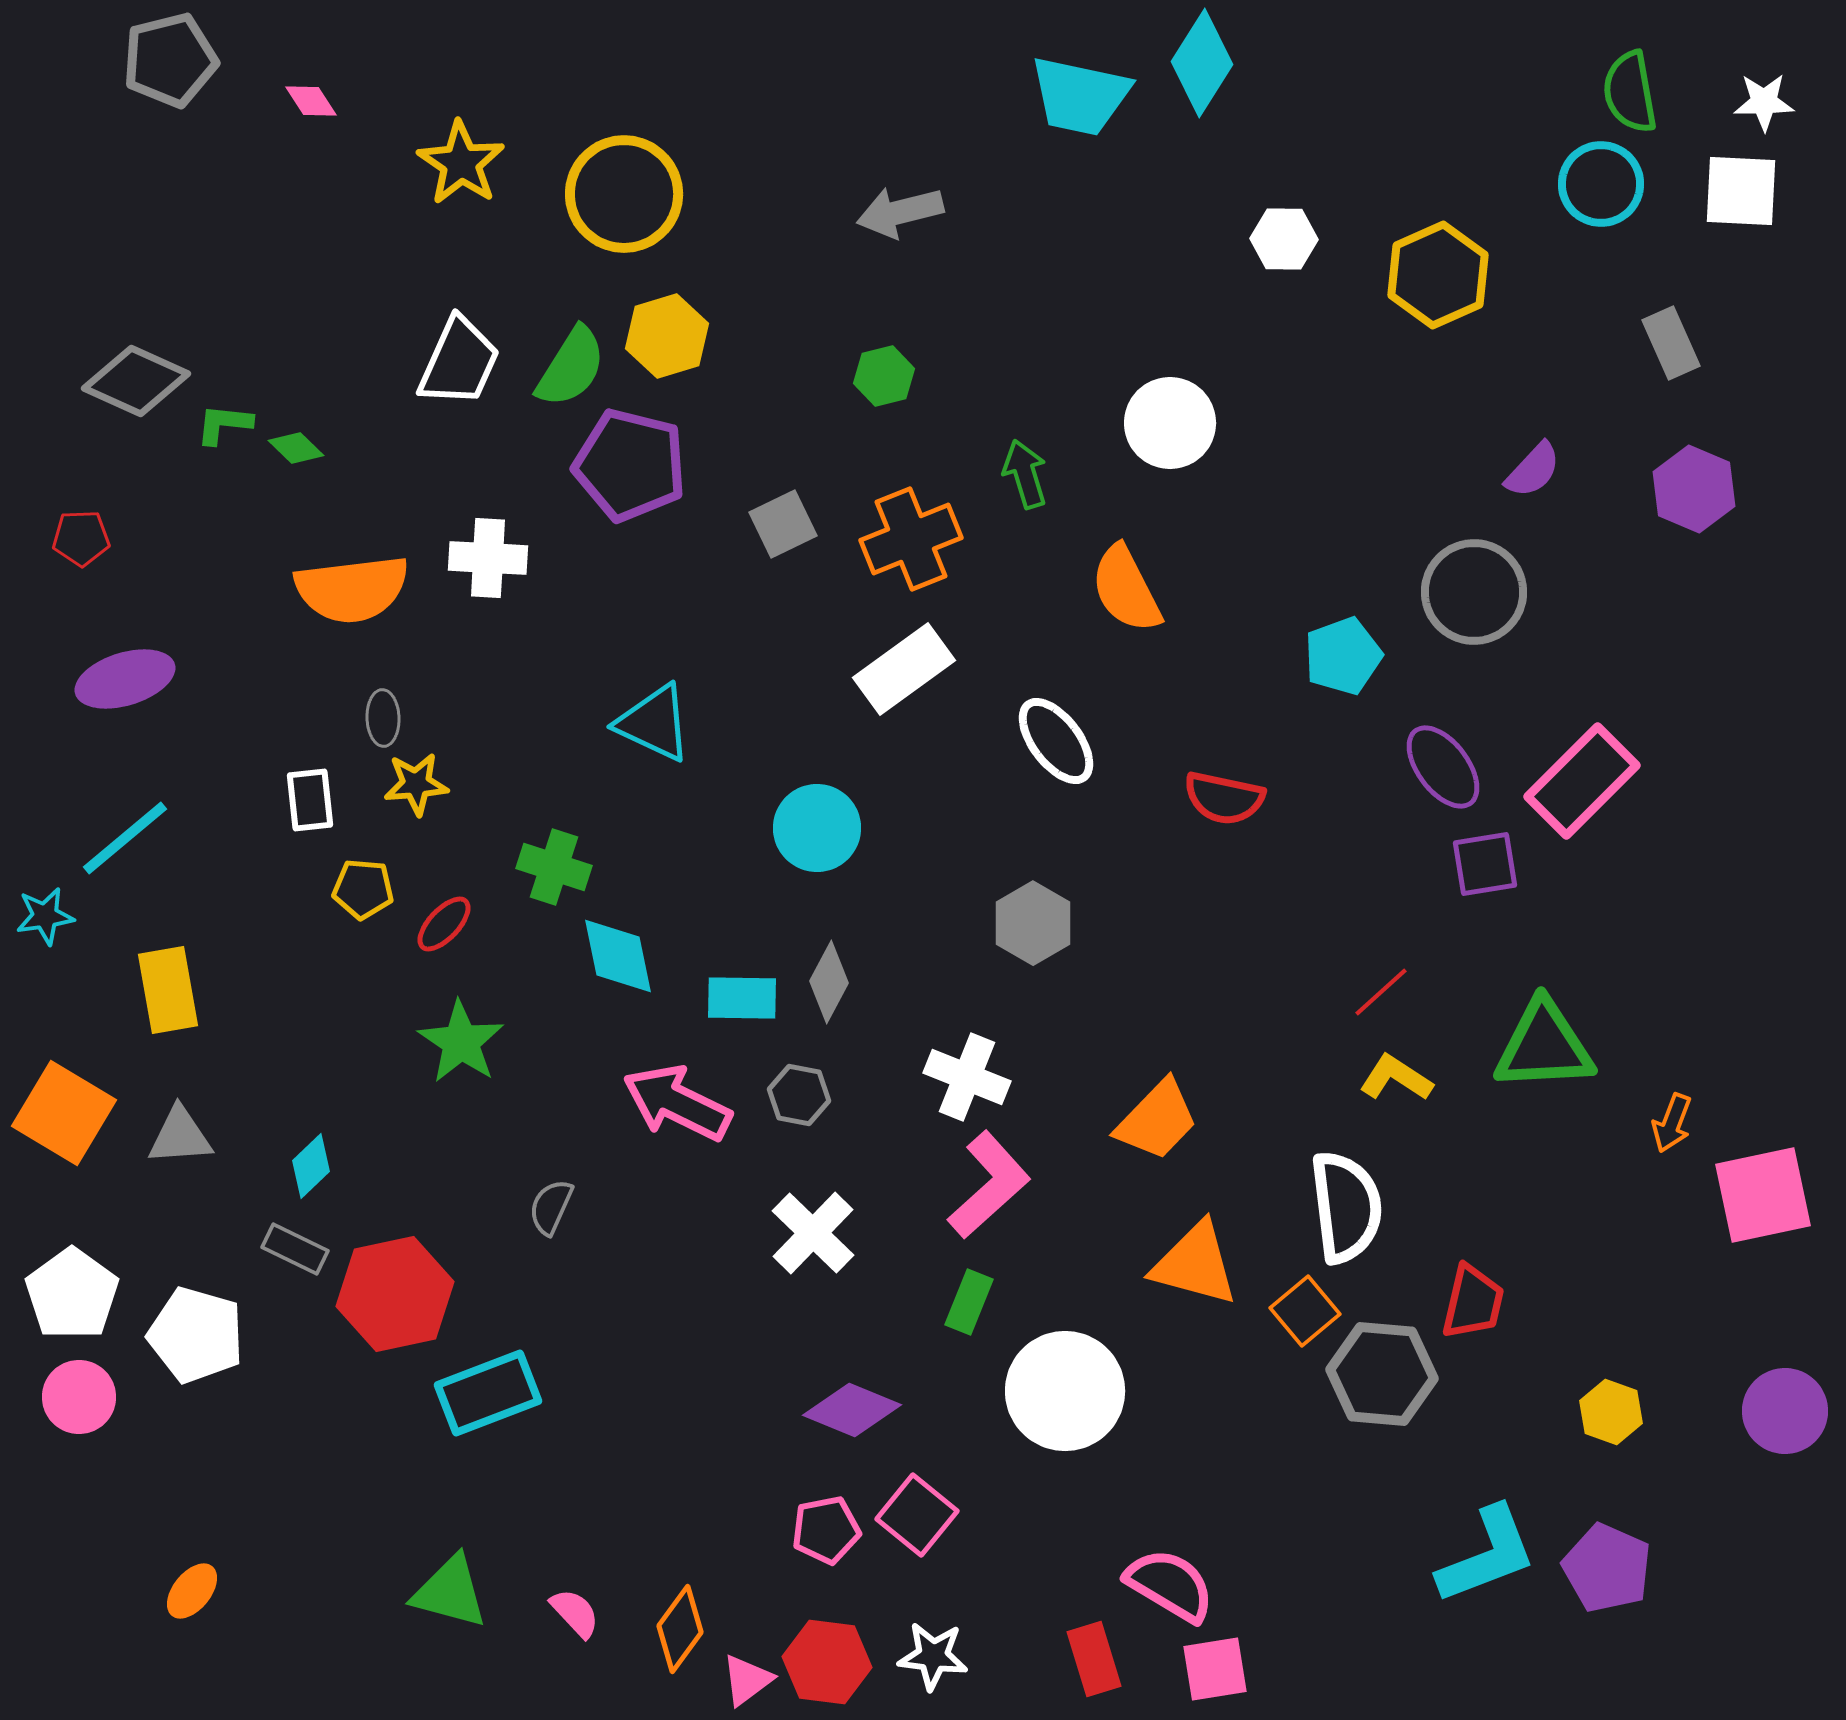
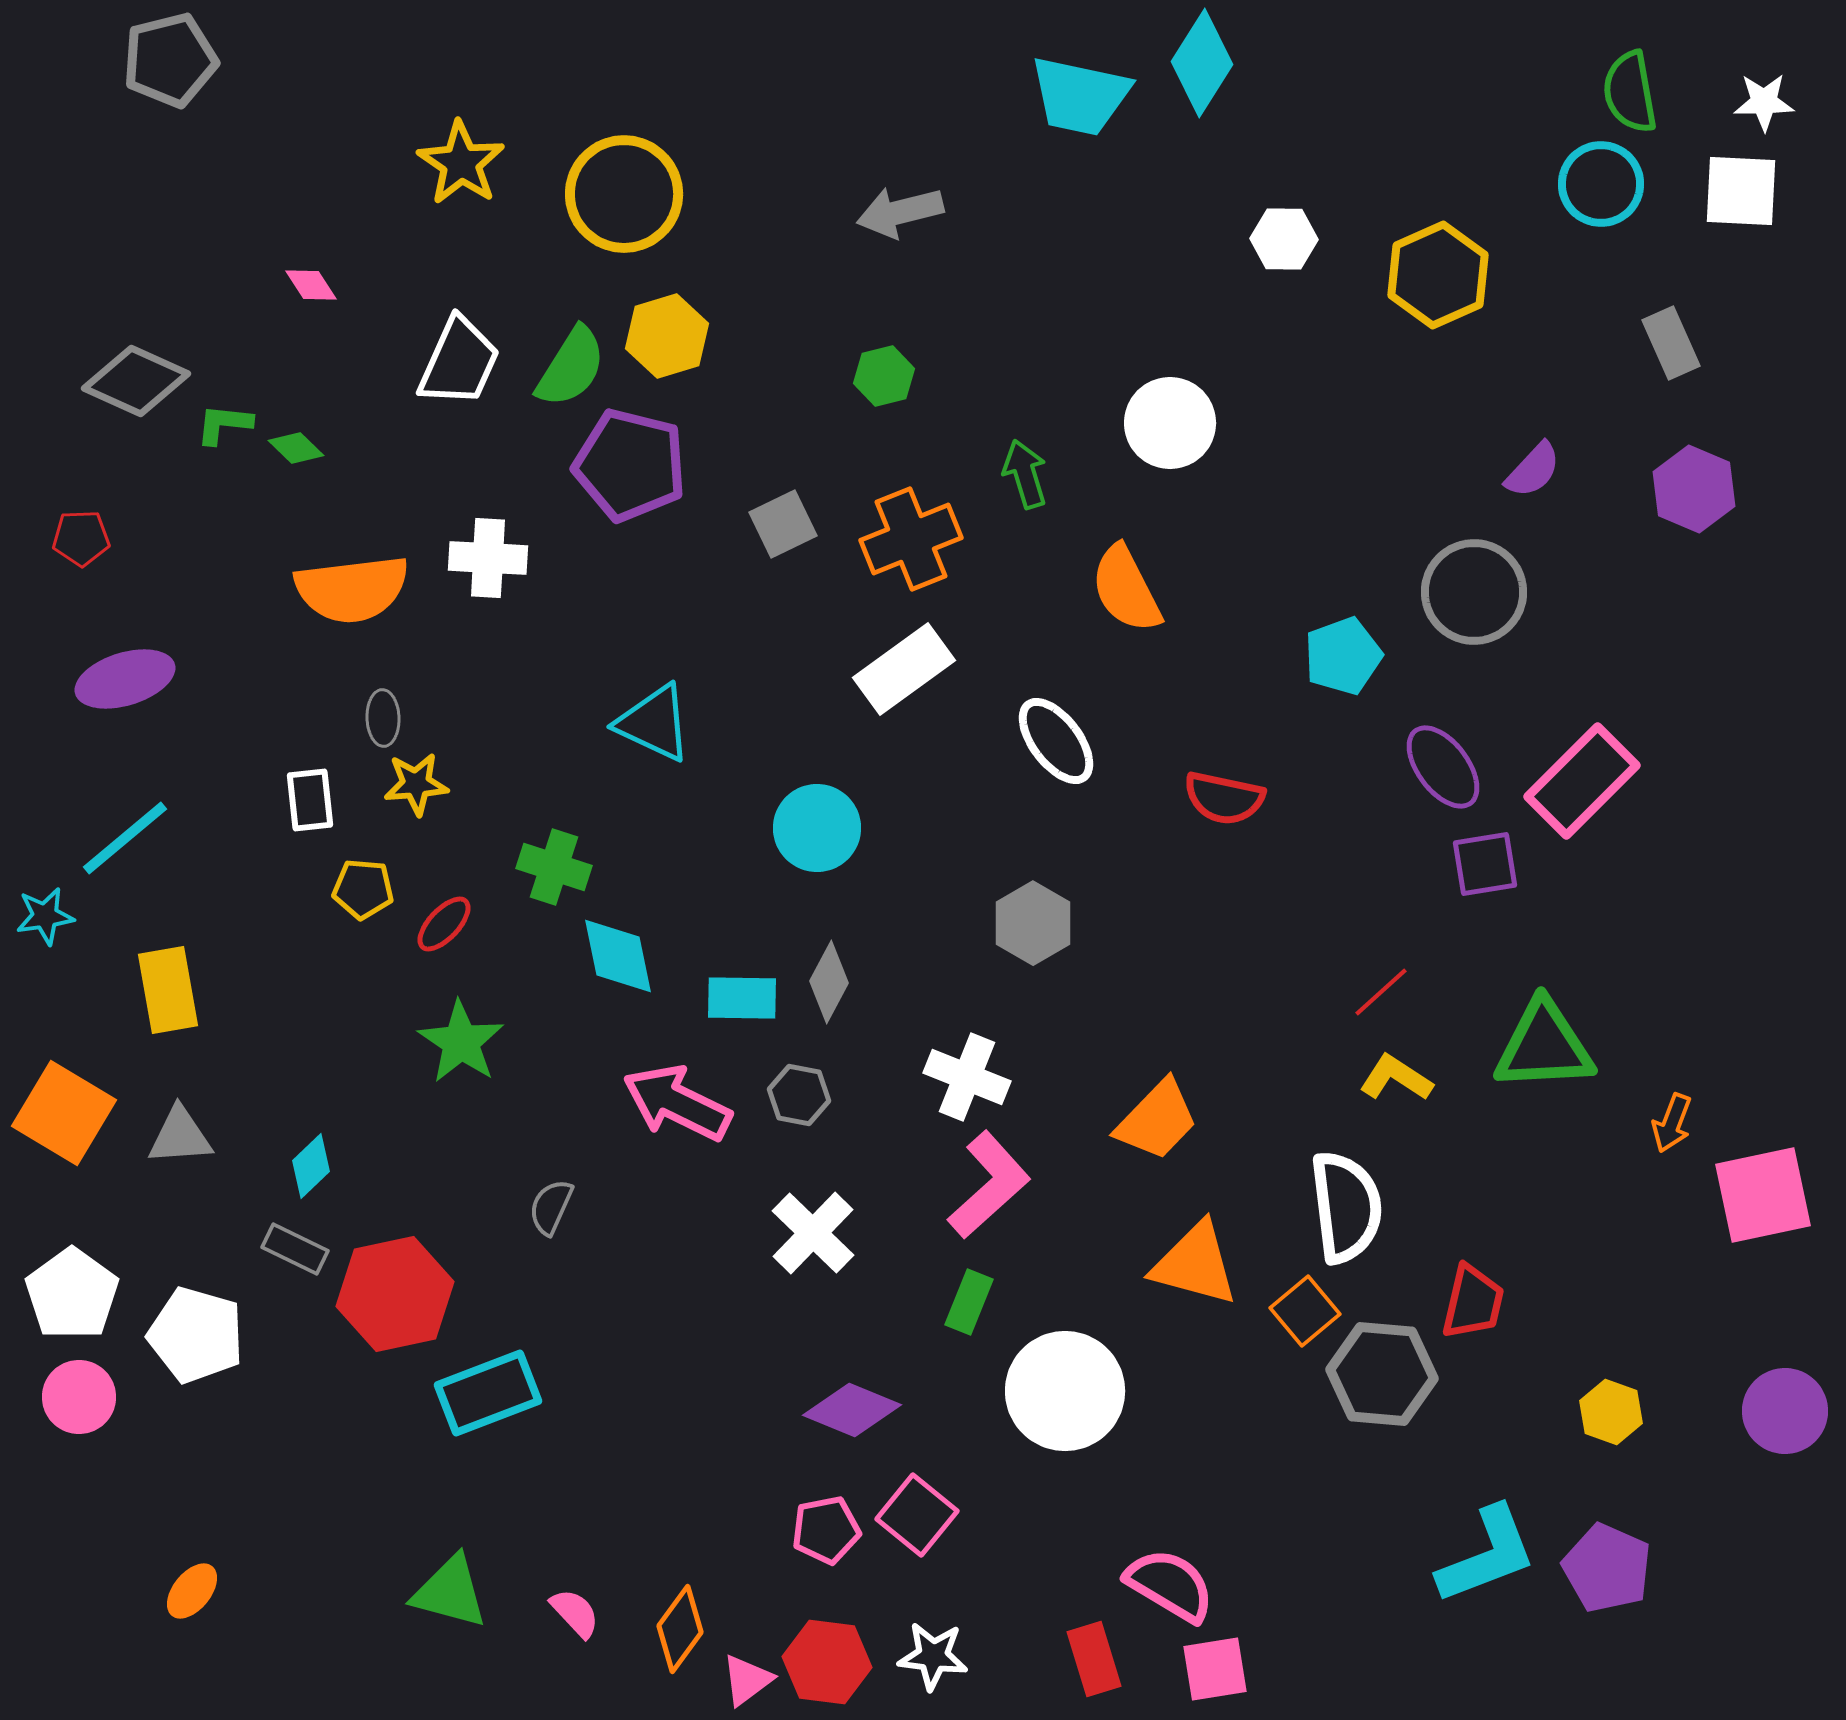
pink diamond at (311, 101): moved 184 px down
